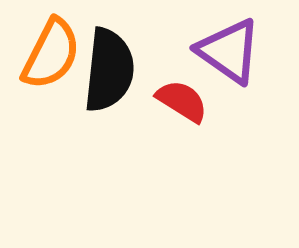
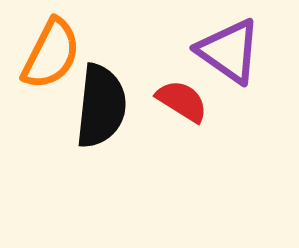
black semicircle: moved 8 px left, 36 px down
